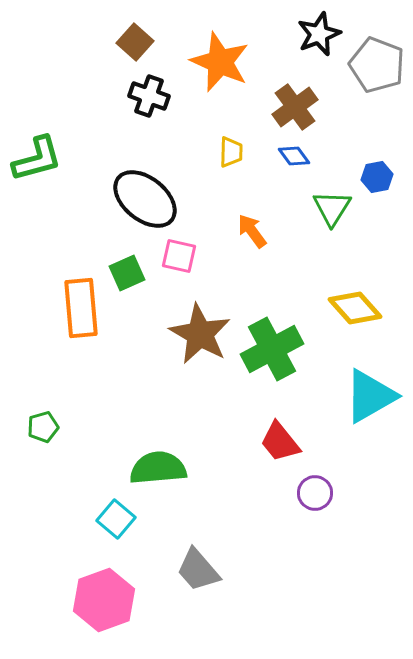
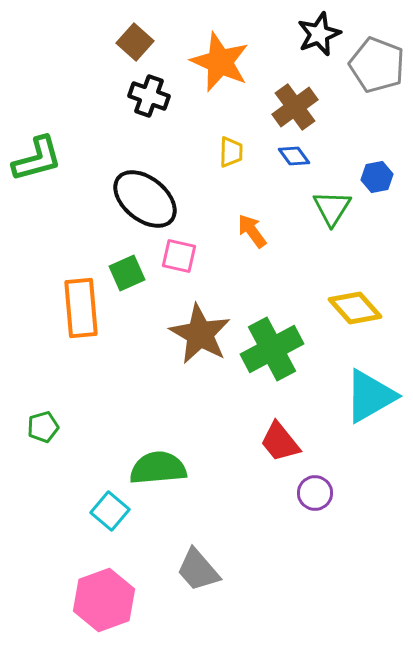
cyan square: moved 6 px left, 8 px up
